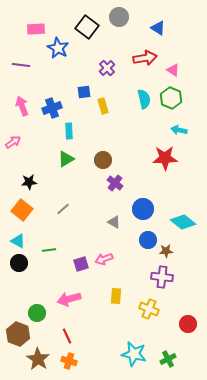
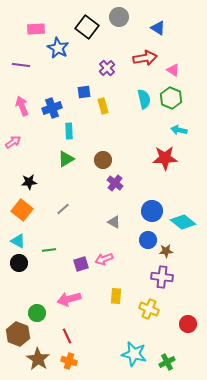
blue circle at (143, 209): moved 9 px right, 2 px down
green cross at (168, 359): moved 1 px left, 3 px down
